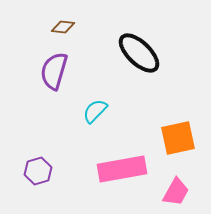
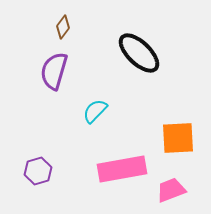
brown diamond: rotated 60 degrees counterclockwise
orange square: rotated 9 degrees clockwise
pink trapezoid: moved 5 px left, 2 px up; rotated 140 degrees counterclockwise
